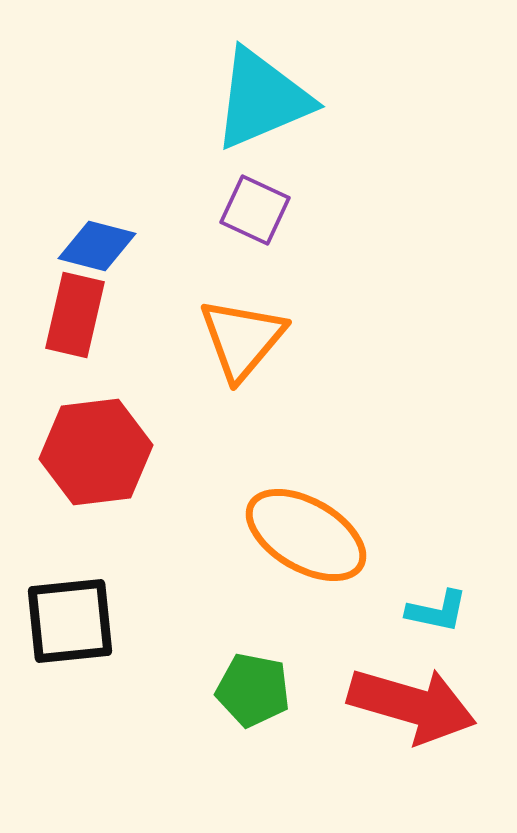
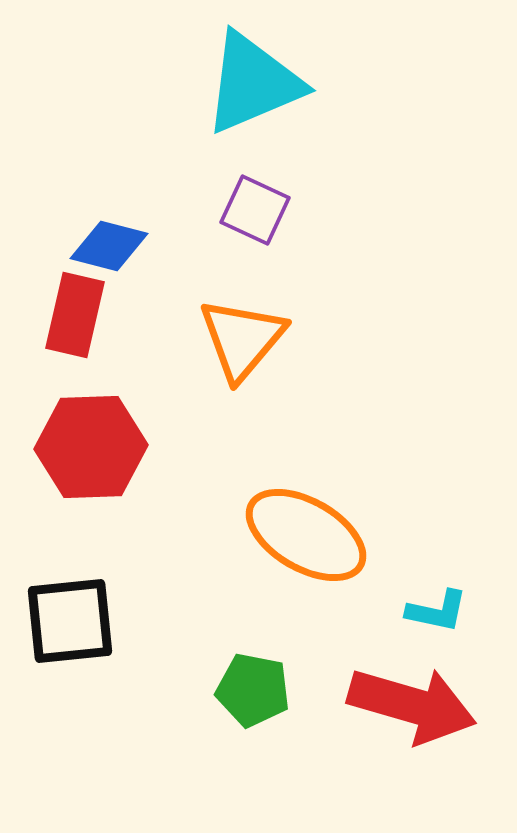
cyan triangle: moved 9 px left, 16 px up
blue diamond: moved 12 px right
red hexagon: moved 5 px left, 5 px up; rotated 5 degrees clockwise
